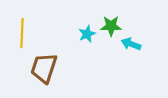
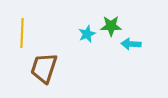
cyan arrow: rotated 18 degrees counterclockwise
